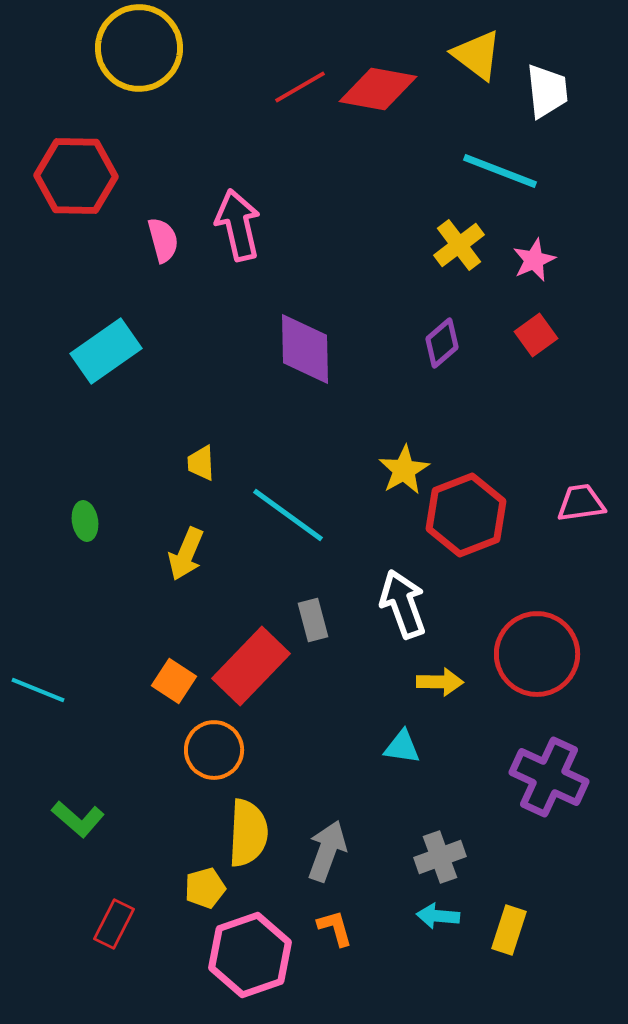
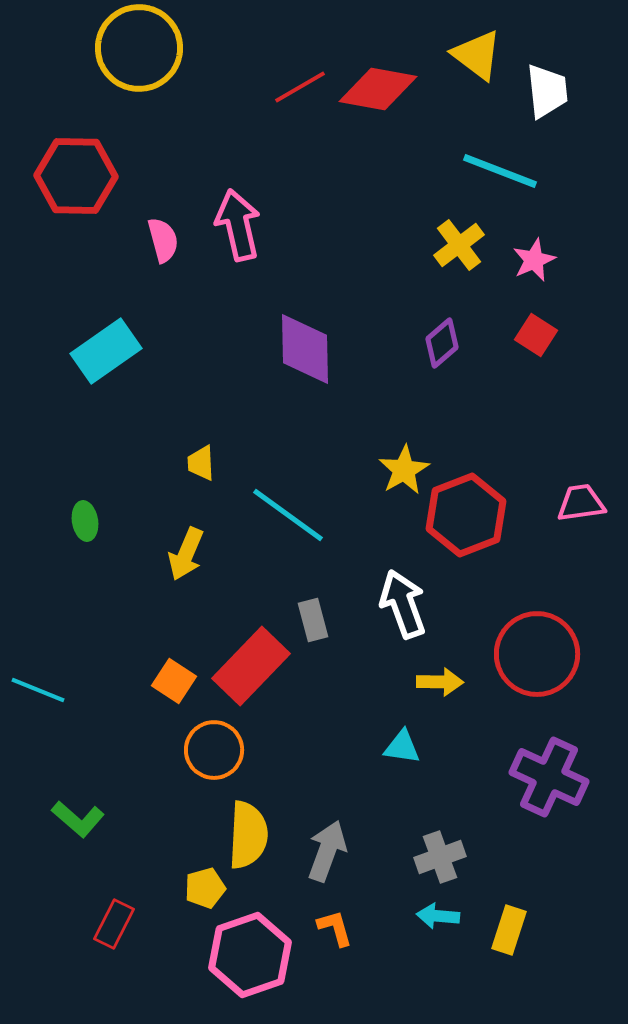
red square at (536, 335): rotated 21 degrees counterclockwise
yellow semicircle at (248, 833): moved 2 px down
